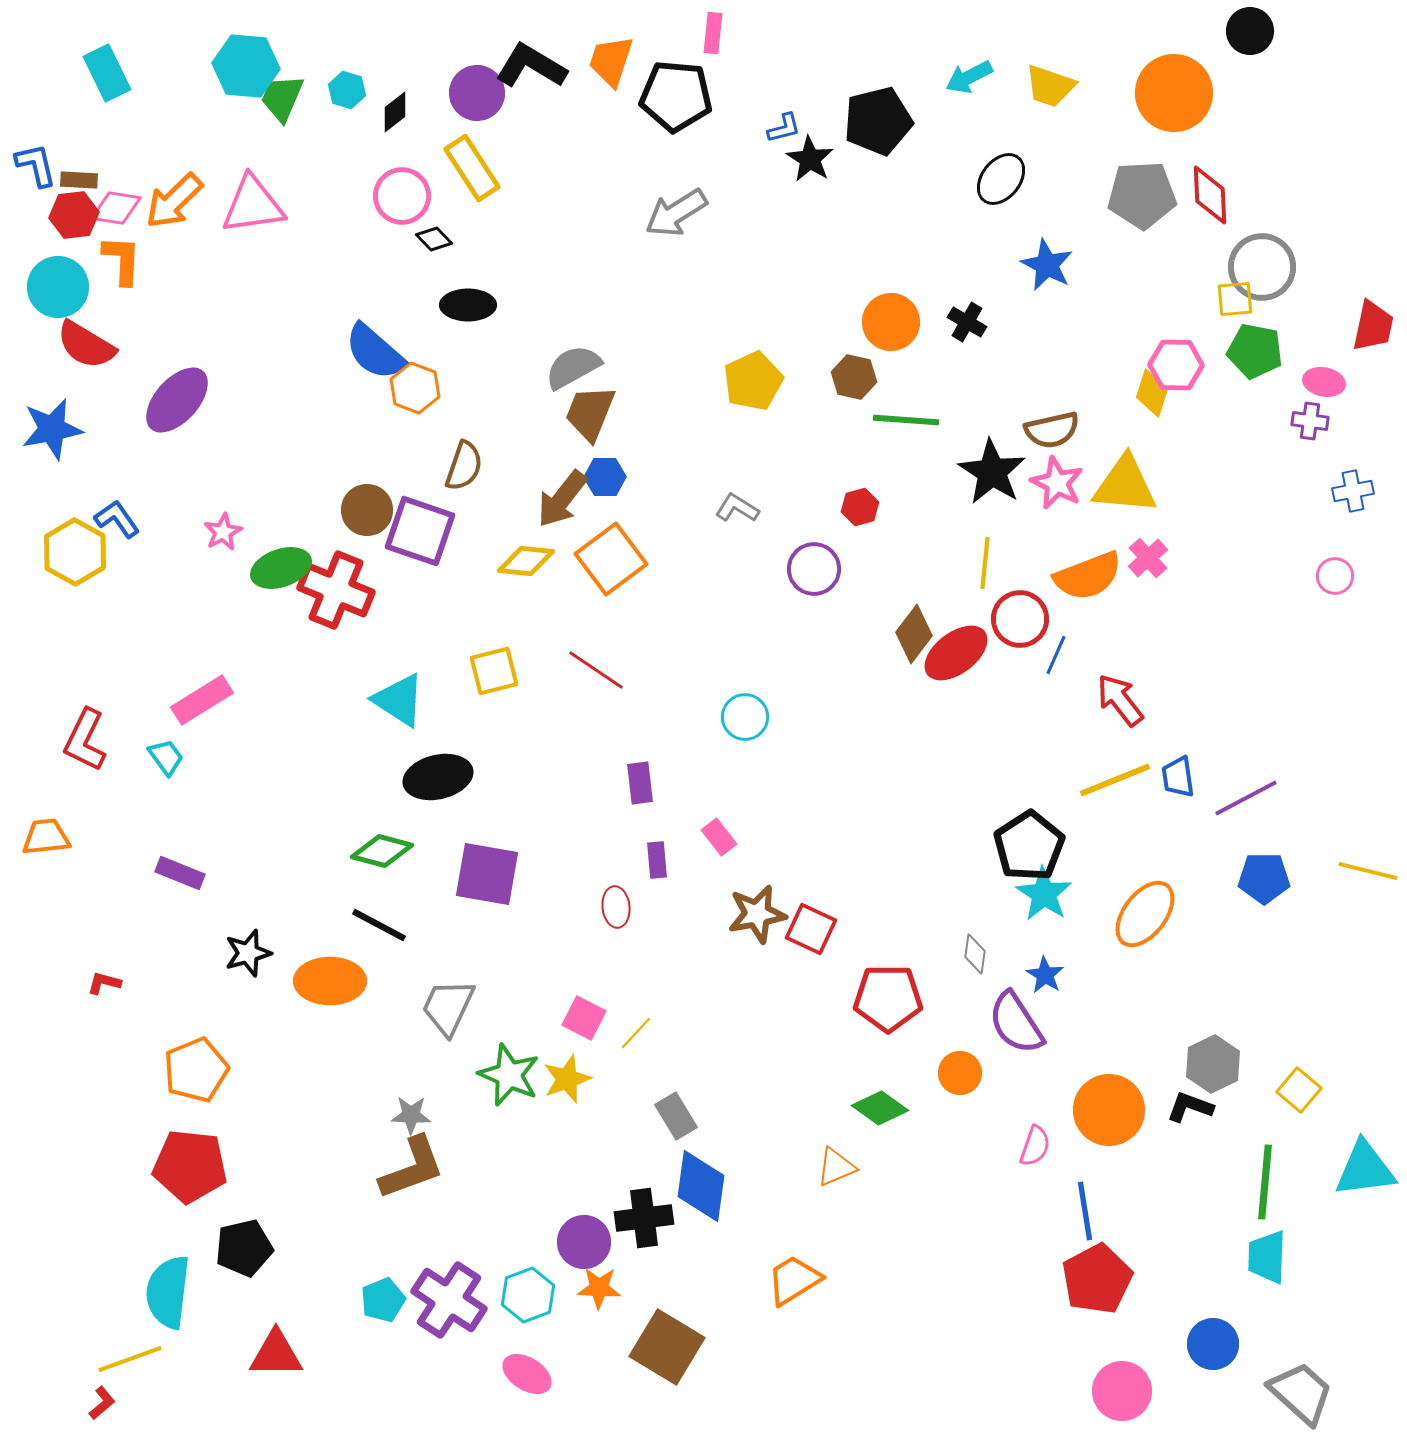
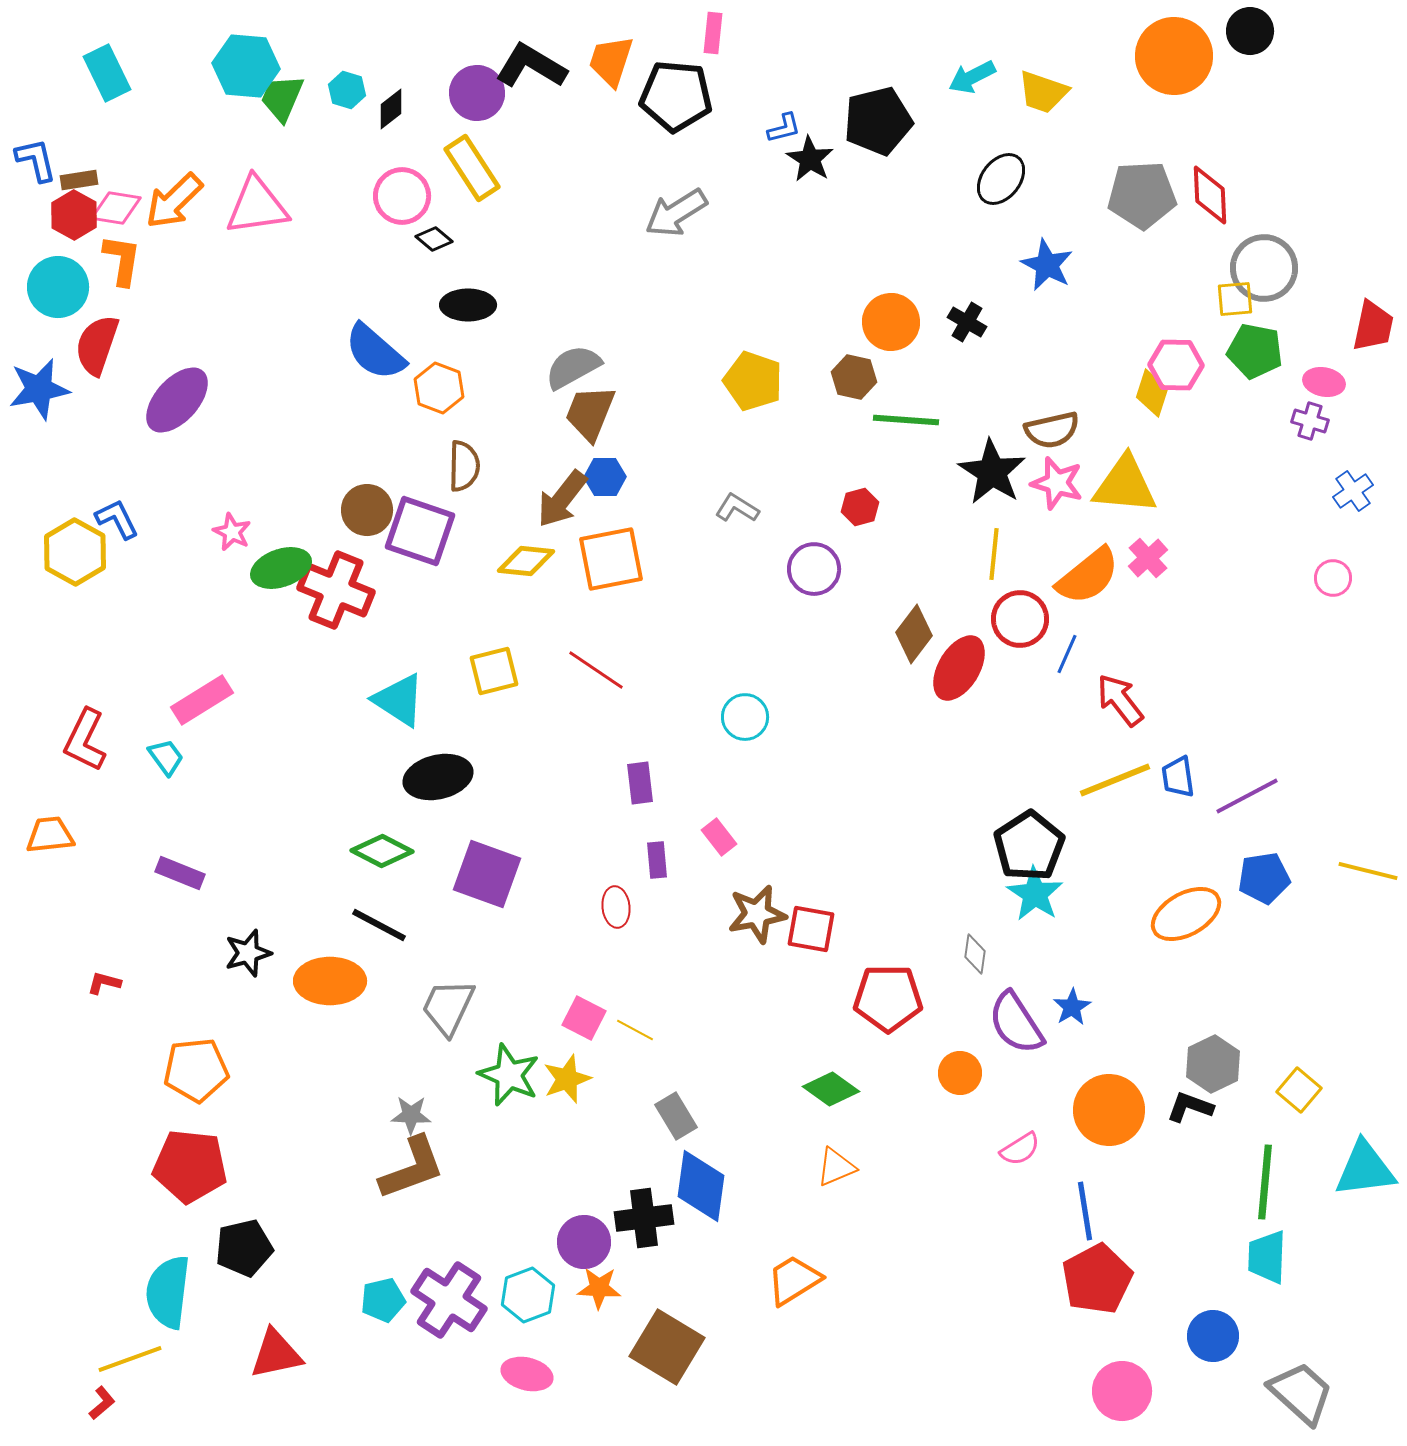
cyan arrow at (969, 77): moved 3 px right
yellow trapezoid at (1050, 86): moved 7 px left, 6 px down
orange circle at (1174, 93): moved 37 px up
black diamond at (395, 112): moved 4 px left, 3 px up
blue L-shape at (36, 165): moved 5 px up
brown rectangle at (79, 180): rotated 12 degrees counterclockwise
pink triangle at (253, 205): moved 4 px right, 1 px down
red hexagon at (74, 215): rotated 24 degrees counterclockwise
black diamond at (434, 239): rotated 6 degrees counterclockwise
orange L-shape at (122, 260): rotated 6 degrees clockwise
gray circle at (1262, 267): moved 2 px right, 1 px down
red semicircle at (86, 345): moved 11 px right; rotated 78 degrees clockwise
yellow pentagon at (753, 381): rotated 28 degrees counterclockwise
orange hexagon at (415, 388): moved 24 px right
purple cross at (1310, 421): rotated 9 degrees clockwise
blue star at (52, 429): moved 13 px left, 40 px up
brown semicircle at (464, 466): rotated 18 degrees counterclockwise
pink star at (1057, 483): rotated 10 degrees counterclockwise
blue cross at (1353, 491): rotated 24 degrees counterclockwise
blue L-shape at (117, 519): rotated 9 degrees clockwise
pink star at (223, 532): moved 9 px right; rotated 18 degrees counterclockwise
orange square at (611, 559): rotated 26 degrees clockwise
yellow line at (985, 563): moved 9 px right, 9 px up
orange semicircle at (1088, 576): rotated 18 degrees counterclockwise
pink circle at (1335, 576): moved 2 px left, 2 px down
red ellipse at (956, 653): moved 3 px right, 15 px down; rotated 22 degrees counterclockwise
blue line at (1056, 655): moved 11 px right, 1 px up
purple line at (1246, 798): moved 1 px right, 2 px up
orange trapezoid at (46, 837): moved 4 px right, 2 px up
green diamond at (382, 851): rotated 12 degrees clockwise
purple square at (487, 874): rotated 10 degrees clockwise
blue pentagon at (1264, 878): rotated 9 degrees counterclockwise
cyan star at (1044, 894): moved 9 px left
orange ellipse at (1145, 914): moved 41 px right; rotated 24 degrees clockwise
red square at (811, 929): rotated 15 degrees counterclockwise
blue star at (1045, 975): moved 27 px right, 32 px down; rotated 9 degrees clockwise
yellow line at (636, 1033): moved 1 px left, 3 px up; rotated 75 degrees clockwise
orange pentagon at (196, 1070): rotated 16 degrees clockwise
green diamond at (880, 1108): moved 49 px left, 19 px up
pink semicircle at (1035, 1146): moved 15 px left, 3 px down; rotated 39 degrees clockwise
cyan pentagon at (383, 1300): rotated 9 degrees clockwise
blue circle at (1213, 1344): moved 8 px up
red triangle at (276, 1354): rotated 12 degrees counterclockwise
pink ellipse at (527, 1374): rotated 18 degrees counterclockwise
